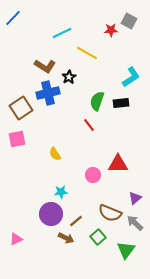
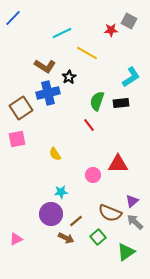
purple triangle: moved 3 px left, 3 px down
gray arrow: moved 1 px up
green triangle: moved 2 px down; rotated 18 degrees clockwise
